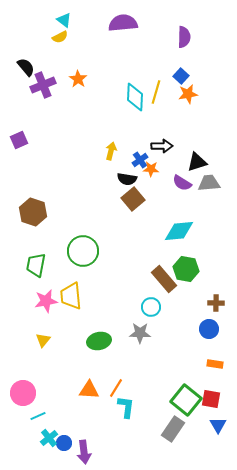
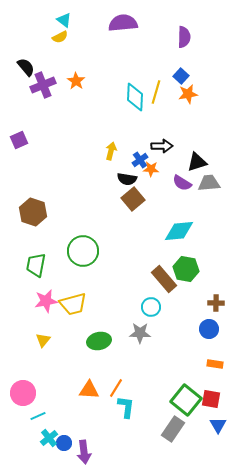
orange star at (78, 79): moved 2 px left, 2 px down
yellow trapezoid at (71, 296): moved 2 px right, 8 px down; rotated 100 degrees counterclockwise
